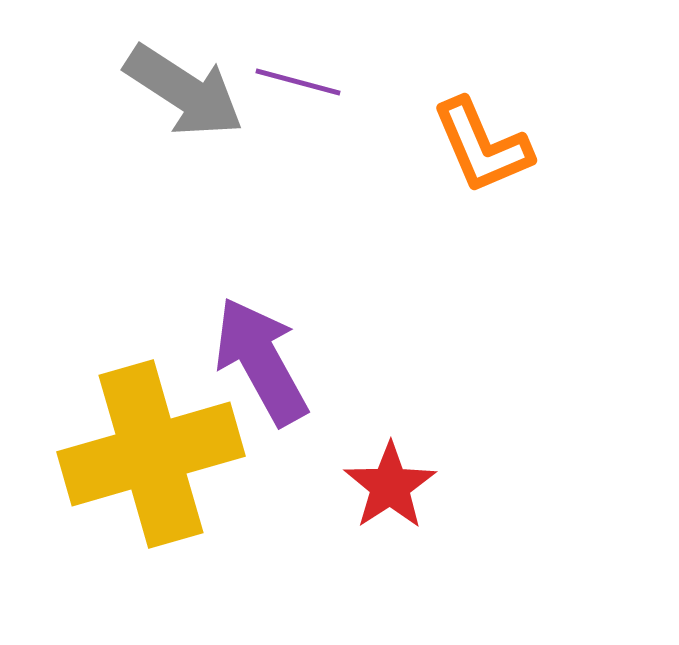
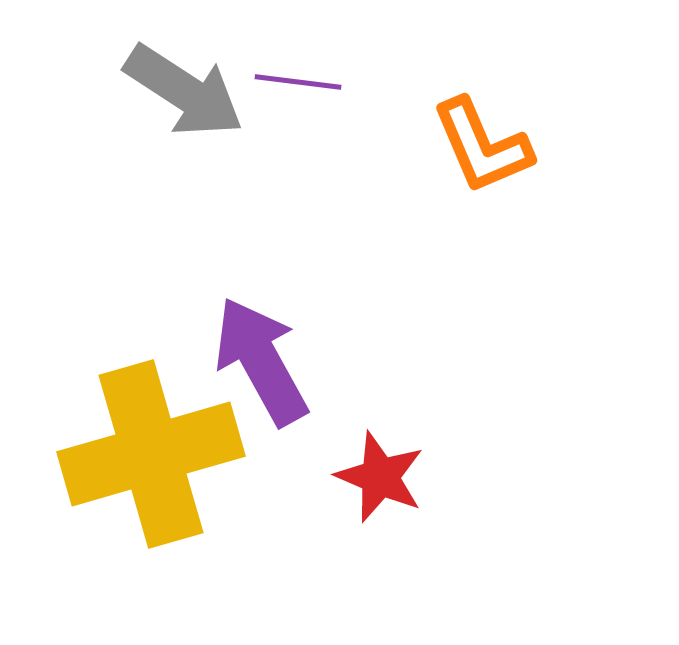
purple line: rotated 8 degrees counterclockwise
red star: moved 10 px left, 9 px up; rotated 16 degrees counterclockwise
